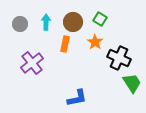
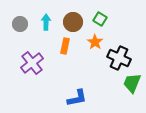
orange rectangle: moved 2 px down
green trapezoid: rotated 125 degrees counterclockwise
